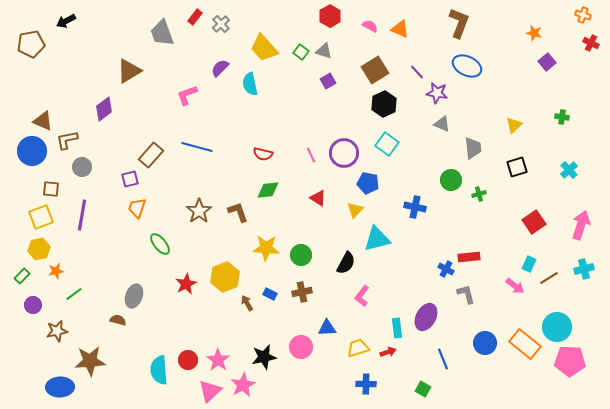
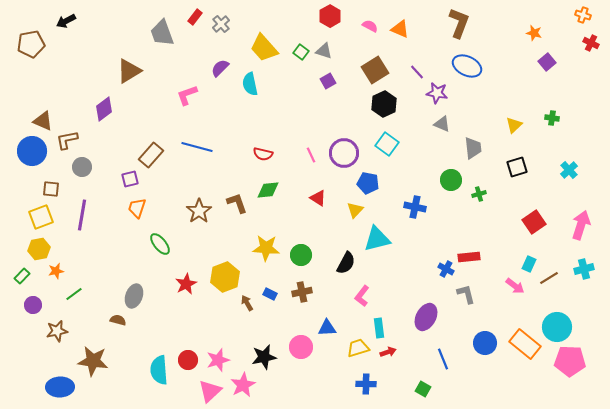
green cross at (562, 117): moved 10 px left, 1 px down
brown L-shape at (238, 212): moved 1 px left, 9 px up
cyan rectangle at (397, 328): moved 18 px left
pink star at (218, 360): rotated 20 degrees clockwise
brown star at (90, 361): moved 3 px right; rotated 12 degrees clockwise
